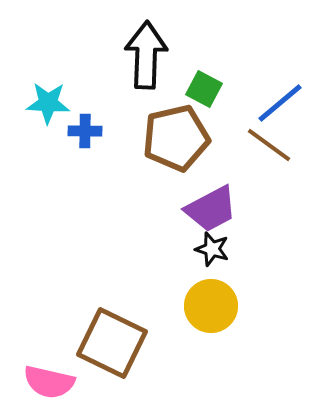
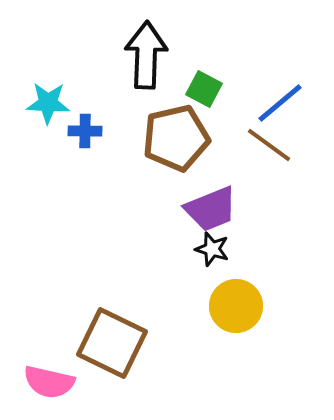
purple trapezoid: rotated 6 degrees clockwise
yellow circle: moved 25 px right
